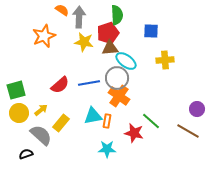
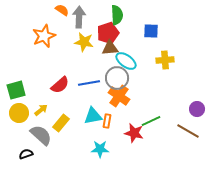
green line: rotated 66 degrees counterclockwise
cyan star: moved 7 px left
